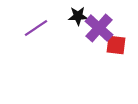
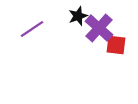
black star: rotated 18 degrees counterclockwise
purple line: moved 4 px left, 1 px down
